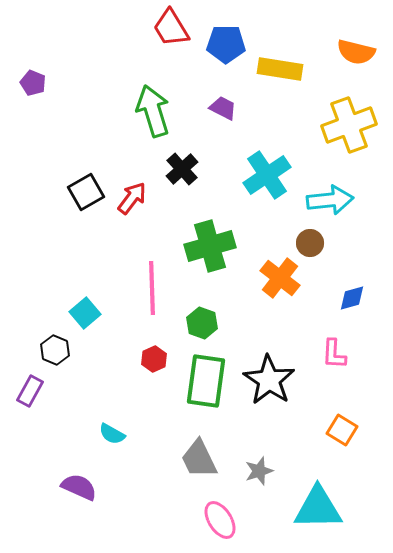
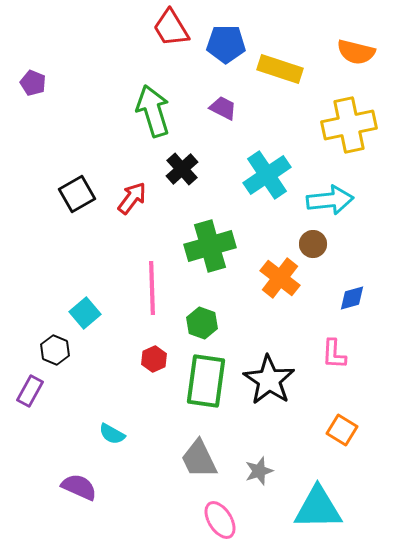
yellow rectangle: rotated 9 degrees clockwise
yellow cross: rotated 8 degrees clockwise
black square: moved 9 px left, 2 px down
brown circle: moved 3 px right, 1 px down
